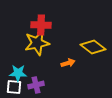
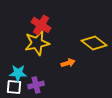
red cross: rotated 30 degrees clockwise
yellow diamond: moved 1 px right, 4 px up
